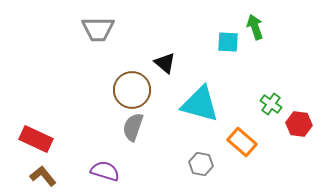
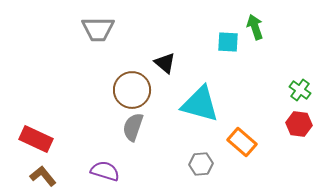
green cross: moved 29 px right, 14 px up
gray hexagon: rotated 15 degrees counterclockwise
